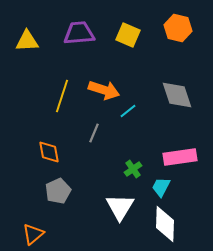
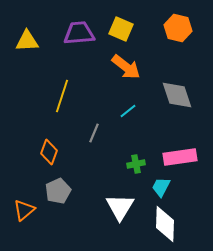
yellow square: moved 7 px left, 6 px up
orange arrow: moved 22 px right, 23 px up; rotated 20 degrees clockwise
orange diamond: rotated 30 degrees clockwise
green cross: moved 3 px right, 5 px up; rotated 24 degrees clockwise
orange triangle: moved 9 px left, 24 px up
